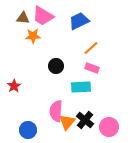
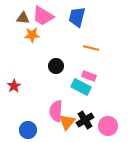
blue trapezoid: moved 2 px left, 4 px up; rotated 50 degrees counterclockwise
orange star: moved 1 px left, 1 px up
orange line: rotated 56 degrees clockwise
pink rectangle: moved 3 px left, 8 px down
cyan rectangle: rotated 30 degrees clockwise
black cross: rotated 18 degrees clockwise
pink circle: moved 1 px left, 1 px up
